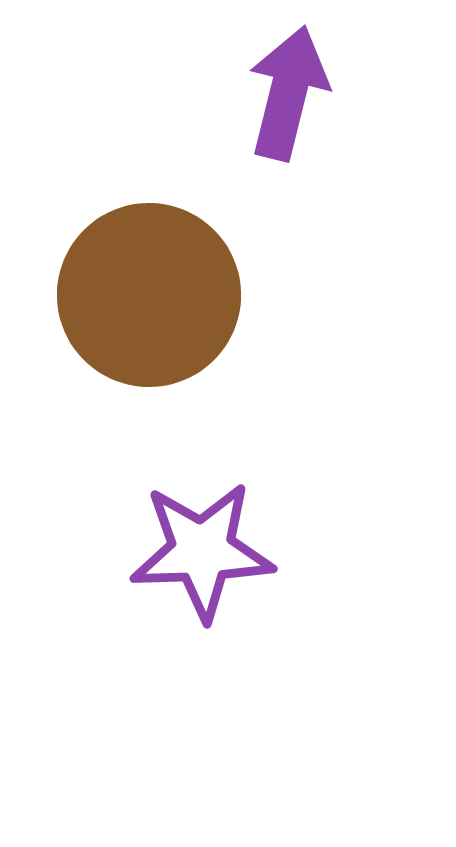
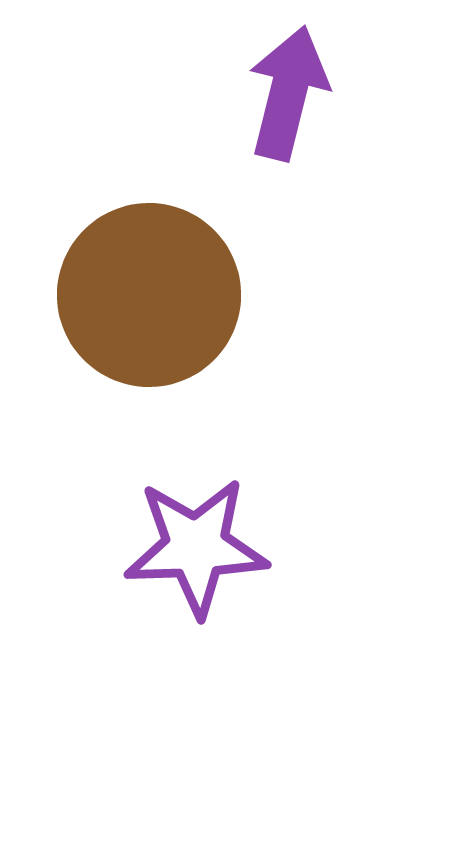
purple star: moved 6 px left, 4 px up
